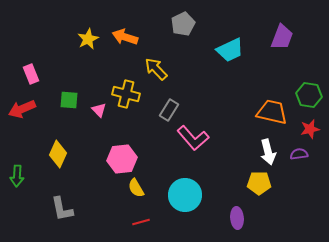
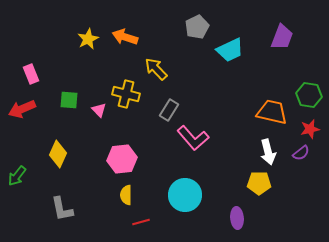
gray pentagon: moved 14 px right, 3 px down
purple semicircle: moved 2 px right, 1 px up; rotated 150 degrees clockwise
green arrow: rotated 35 degrees clockwise
yellow semicircle: moved 10 px left, 7 px down; rotated 30 degrees clockwise
